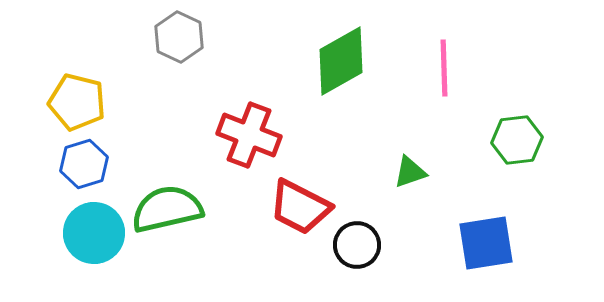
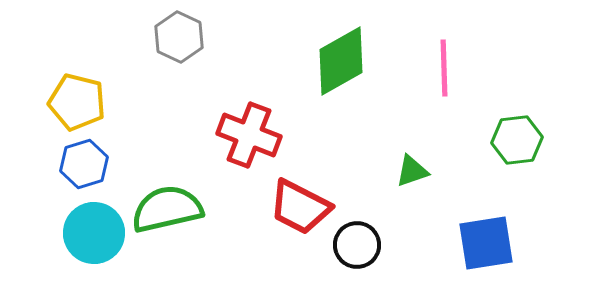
green triangle: moved 2 px right, 1 px up
